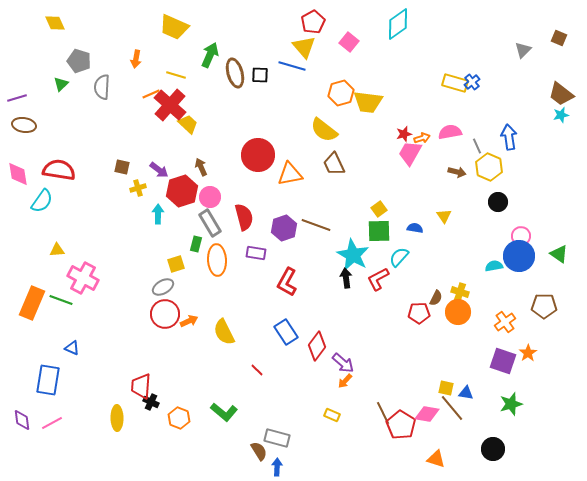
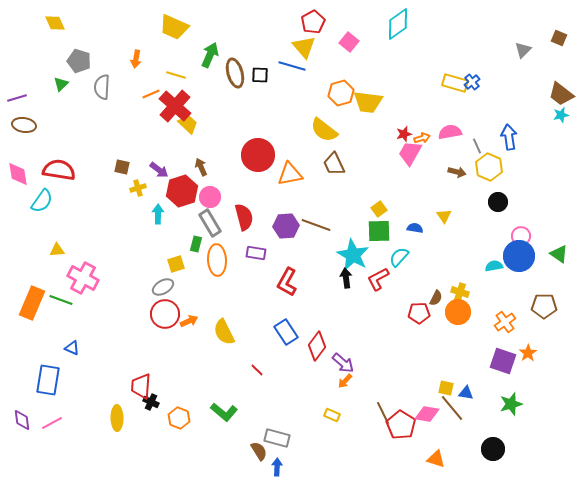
red cross at (170, 105): moved 5 px right, 1 px down
purple hexagon at (284, 228): moved 2 px right, 2 px up; rotated 15 degrees clockwise
